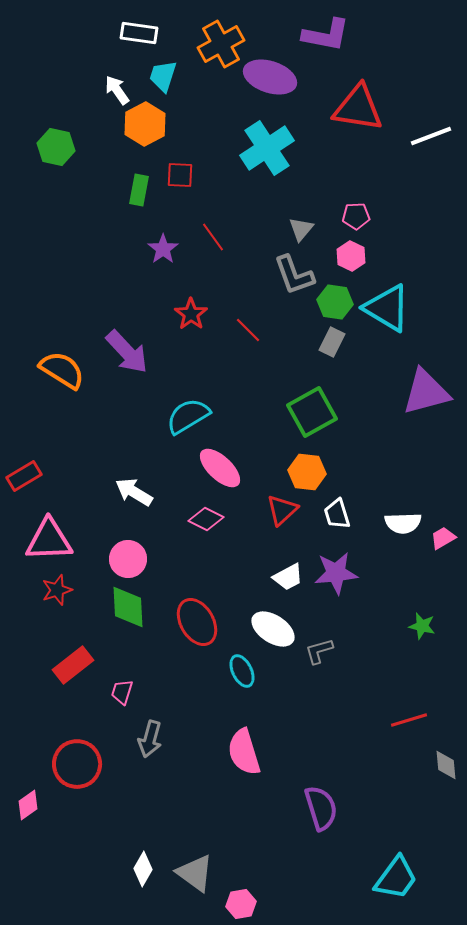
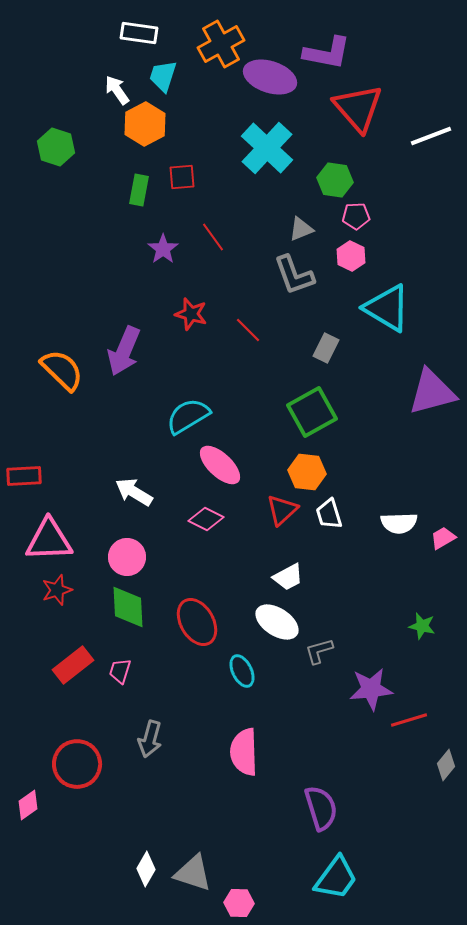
purple L-shape at (326, 35): moved 1 px right, 18 px down
red triangle at (358, 108): rotated 40 degrees clockwise
green hexagon at (56, 147): rotated 6 degrees clockwise
cyan cross at (267, 148): rotated 14 degrees counterclockwise
red square at (180, 175): moved 2 px right, 2 px down; rotated 8 degrees counterclockwise
gray triangle at (301, 229): rotated 28 degrees clockwise
green hexagon at (335, 302): moved 122 px up
red star at (191, 314): rotated 20 degrees counterclockwise
gray rectangle at (332, 342): moved 6 px left, 6 px down
purple arrow at (127, 352): moved 3 px left, 1 px up; rotated 66 degrees clockwise
orange semicircle at (62, 370): rotated 12 degrees clockwise
purple triangle at (426, 392): moved 6 px right
pink ellipse at (220, 468): moved 3 px up
red rectangle at (24, 476): rotated 28 degrees clockwise
white trapezoid at (337, 514): moved 8 px left
white semicircle at (403, 523): moved 4 px left
pink circle at (128, 559): moved 1 px left, 2 px up
purple star at (336, 573): moved 35 px right, 116 px down
white ellipse at (273, 629): moved 4 px right, 7 px up
pink trapezoid at (122, 692): moved 2 px left, 21 px up
pink semicircle at (244, 752): rotated 15 degrees clockwise
gray diamond at (446, 765): rotated 44 degrees clockwise
white diamond at (143, 869): moved 3 px right
gray triangle at (195, 873): moved 2 px left; rotated 18 degrees counterclockwise
cyan trapezoid at (396, 878): moved 60 px left
pink hexagon at (241, 904): moved 2 px left, 1 px up; rotated 12 degrees clockwise
